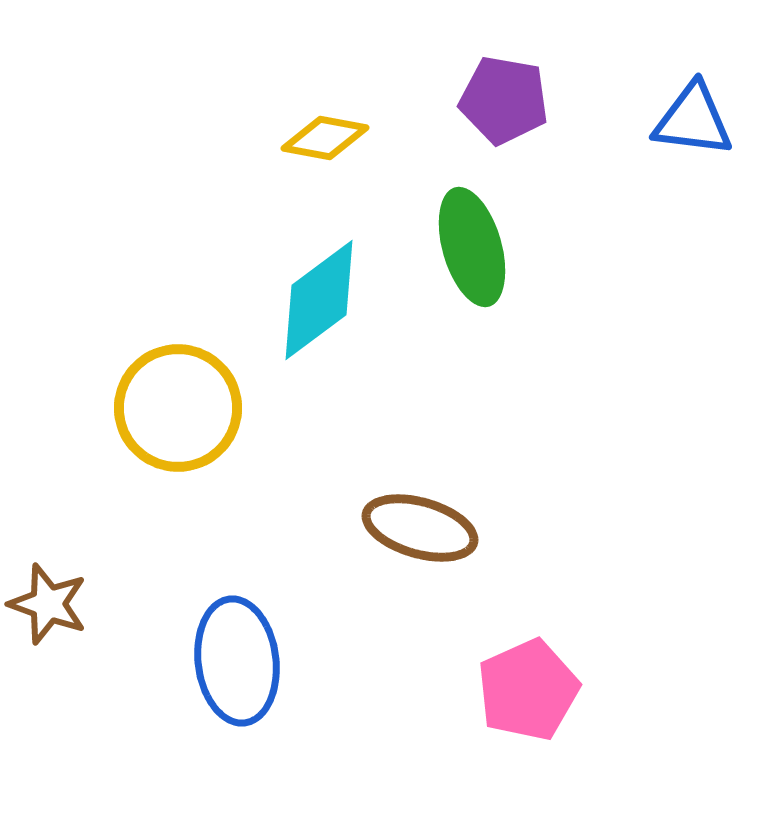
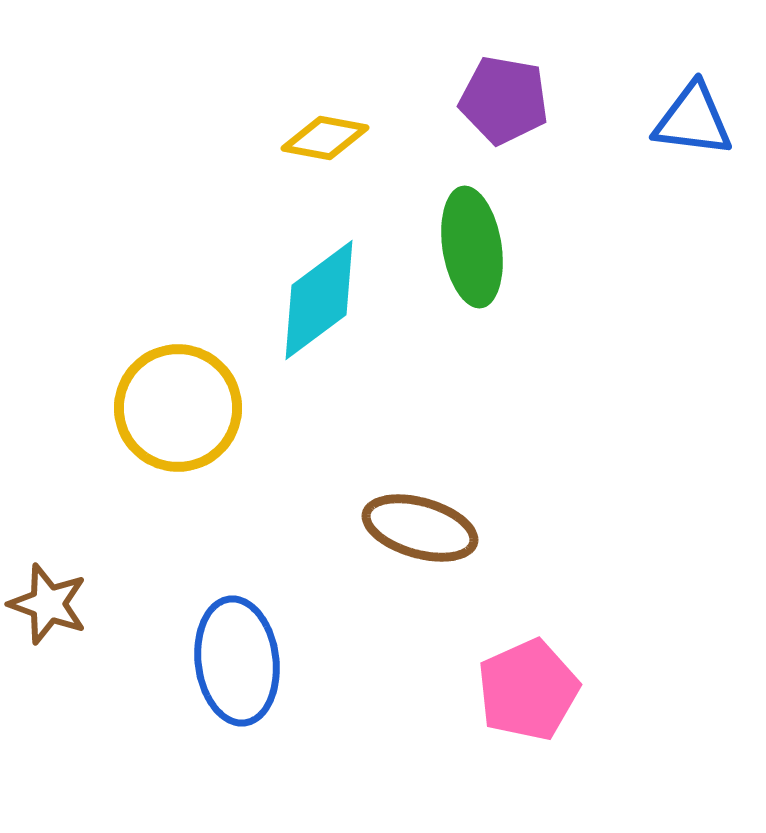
green ellipse: rotated 7 degrees clockwise
